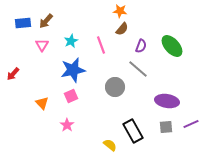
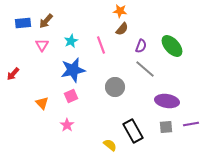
gray line: moved 7 px right
purple line: rotated 14 degrees clockwise
